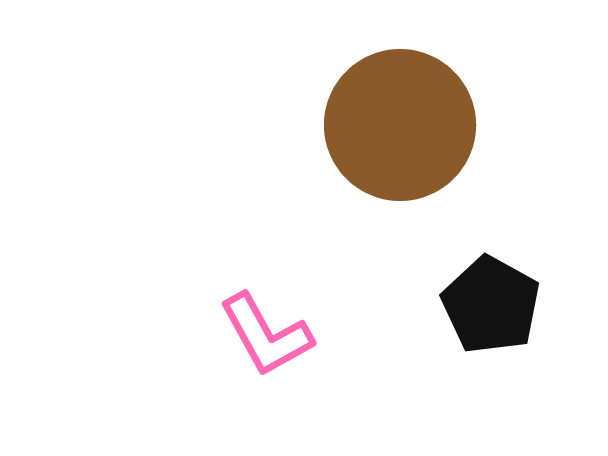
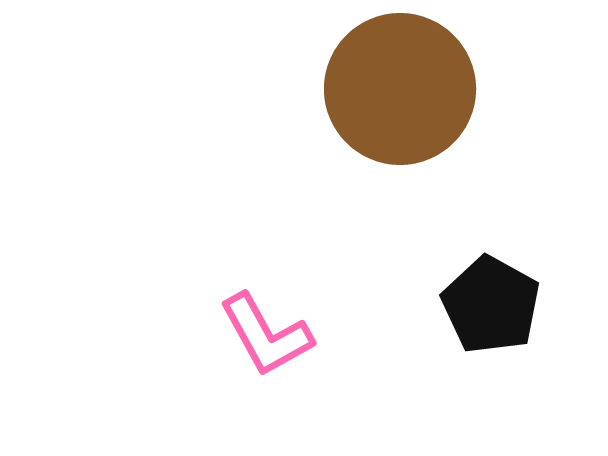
brown circle: moved 36 px up
